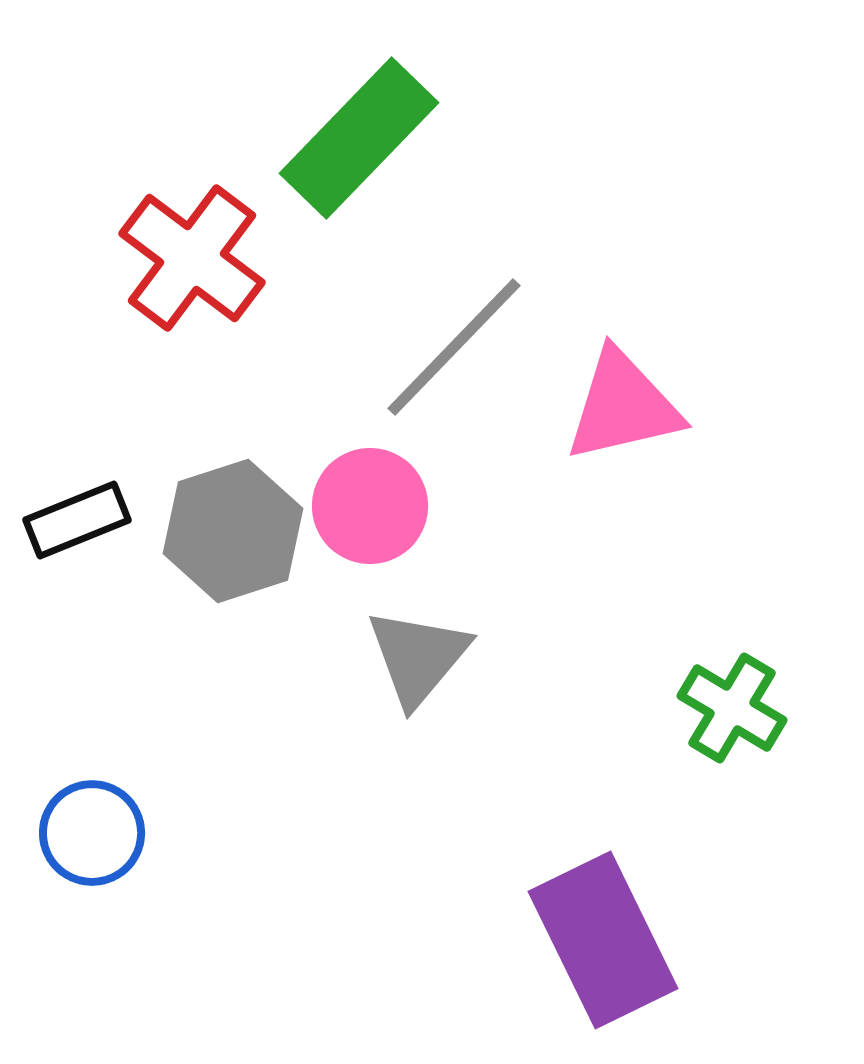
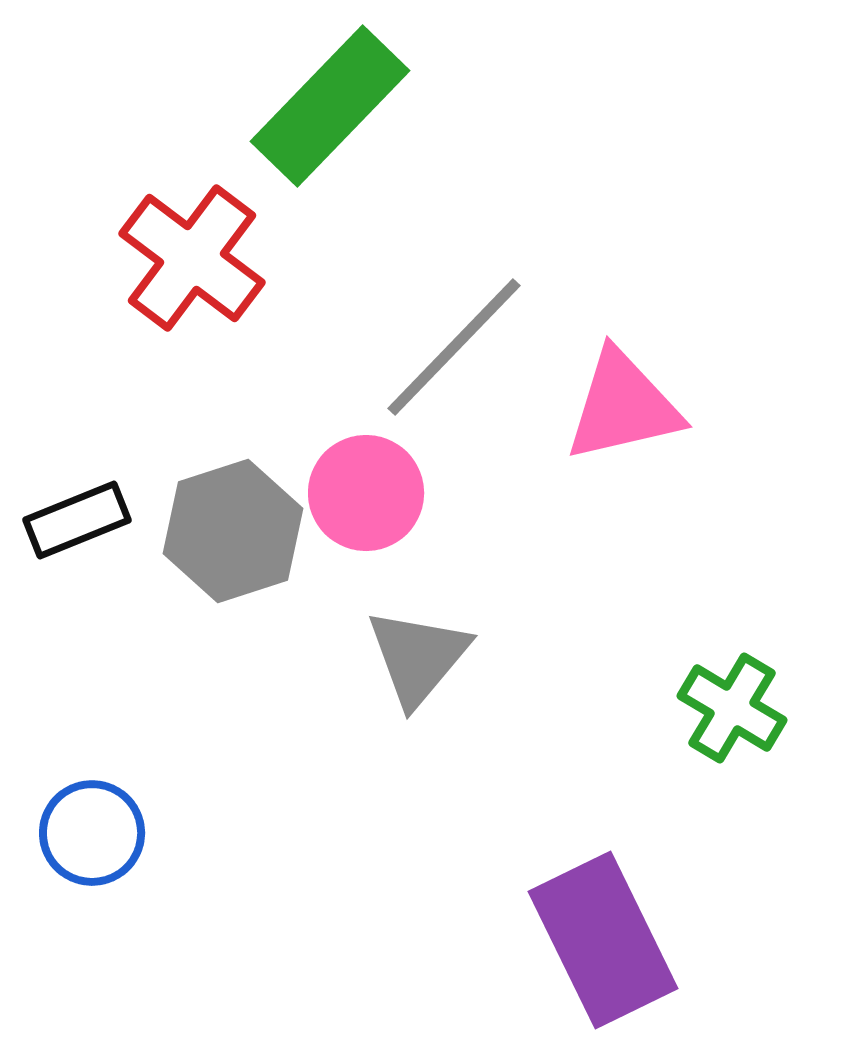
green rectangle: moved 29 px left, 32 px up
pink circle: moved 4 px left, 13 px up
